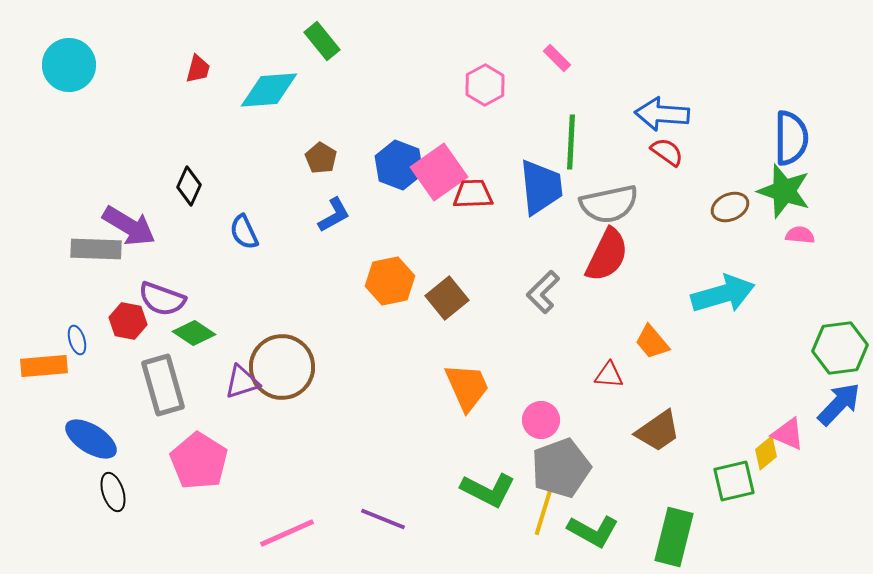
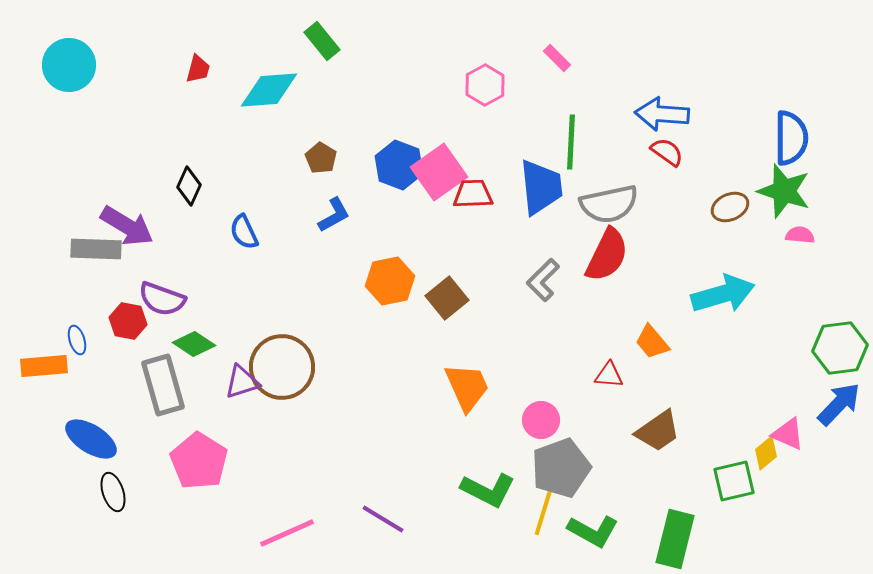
purple arrow at (129, 226): moved 2 px left
gray L-shape at (543, 292): moved 12 px up
green diamond at (194, 333): moved 11 px down
purple line at (383, 519): rotated 9 degrees clockwise
green rectangle at (674, 537): moved 1 px right, 2 px down
